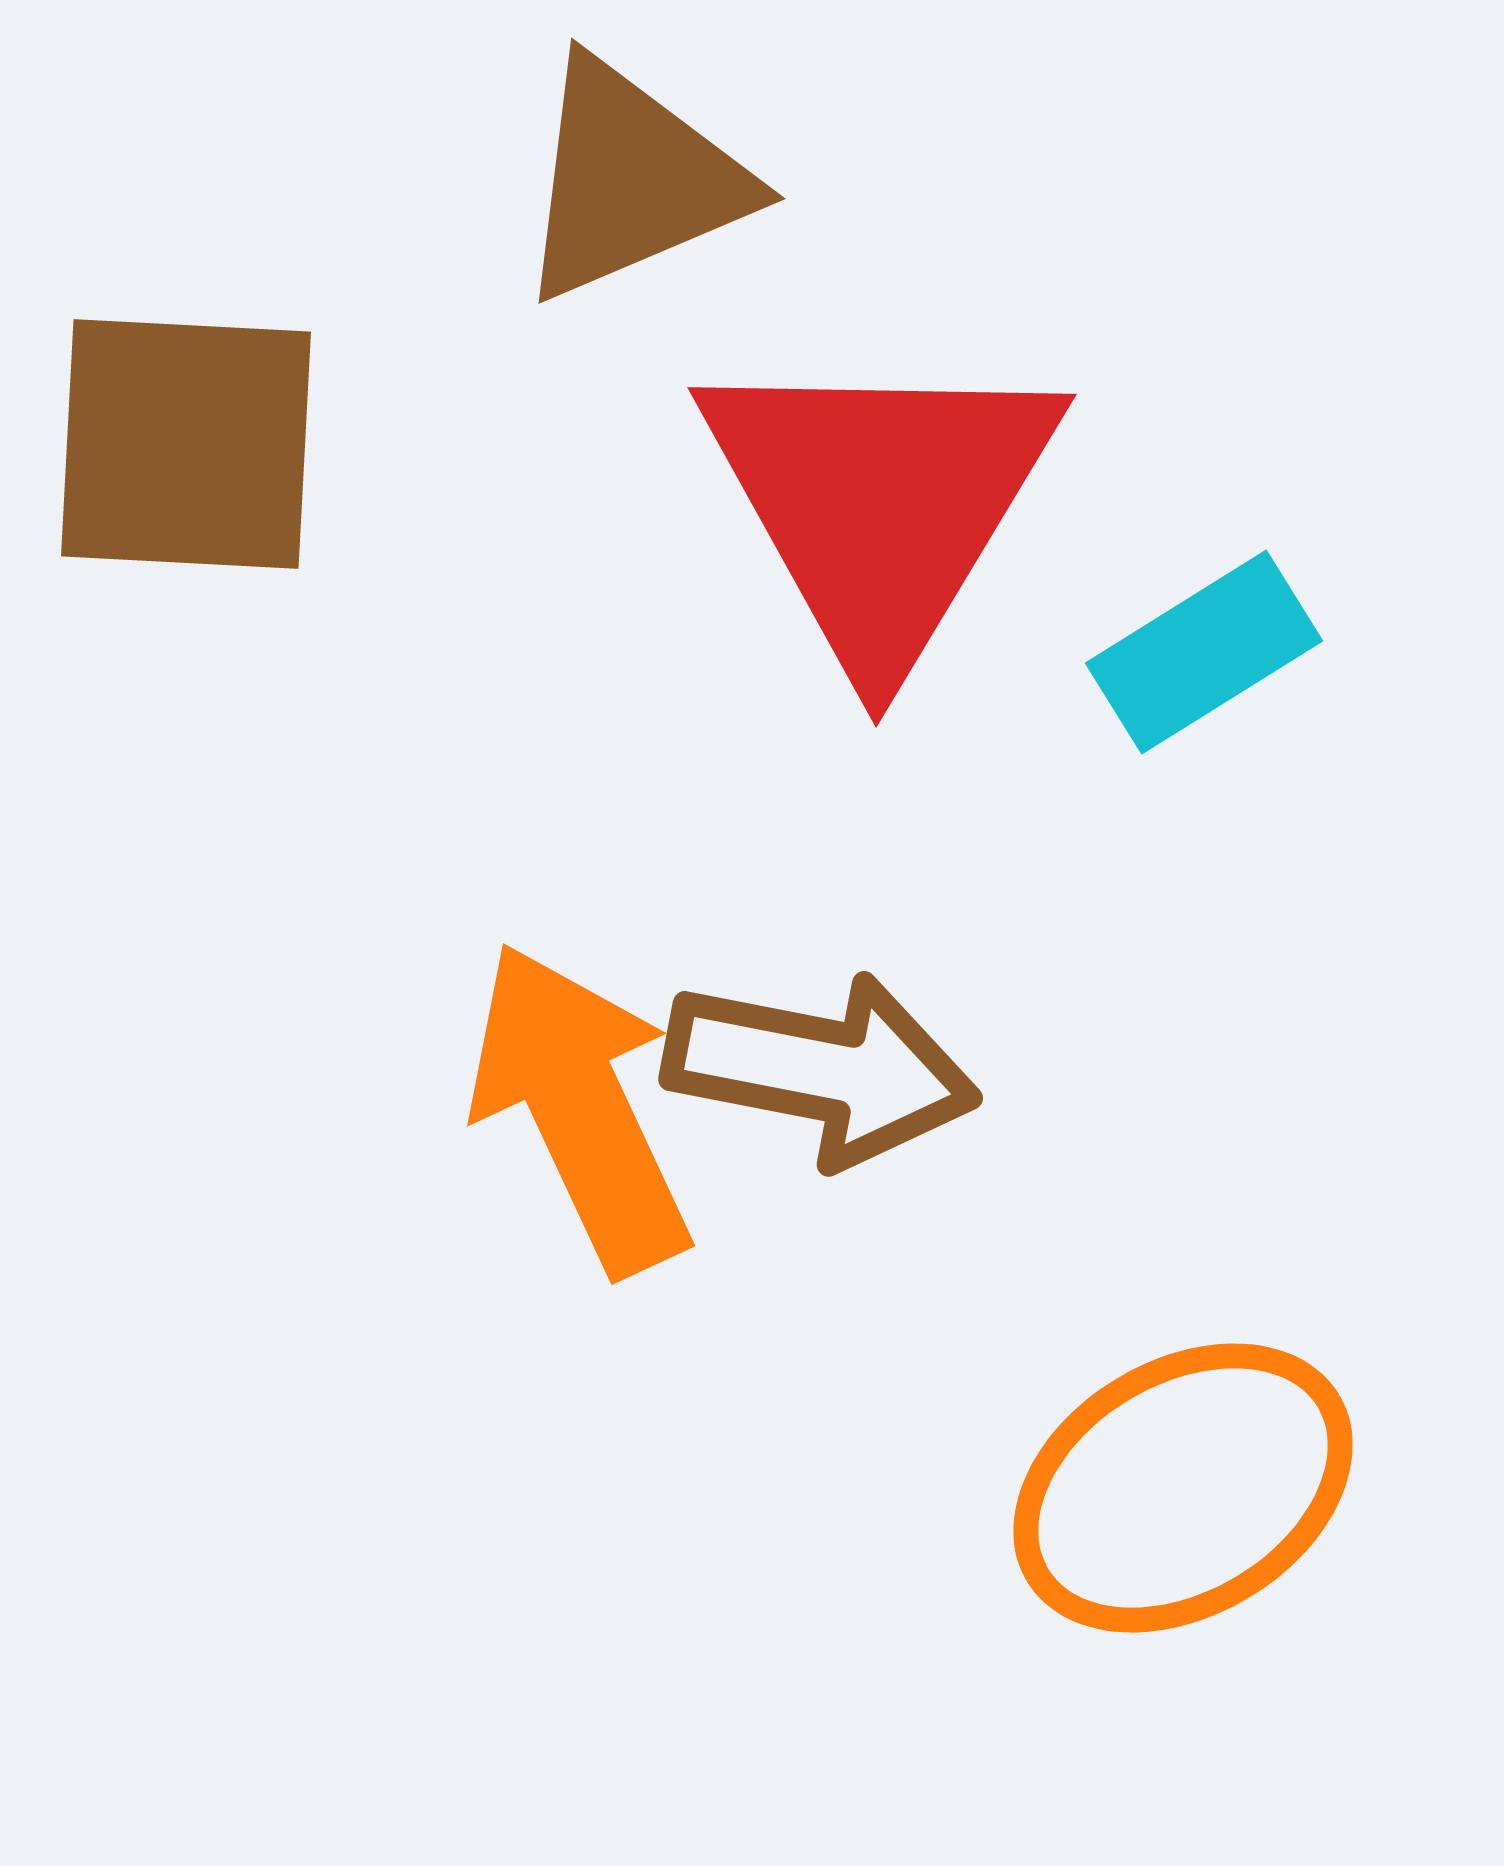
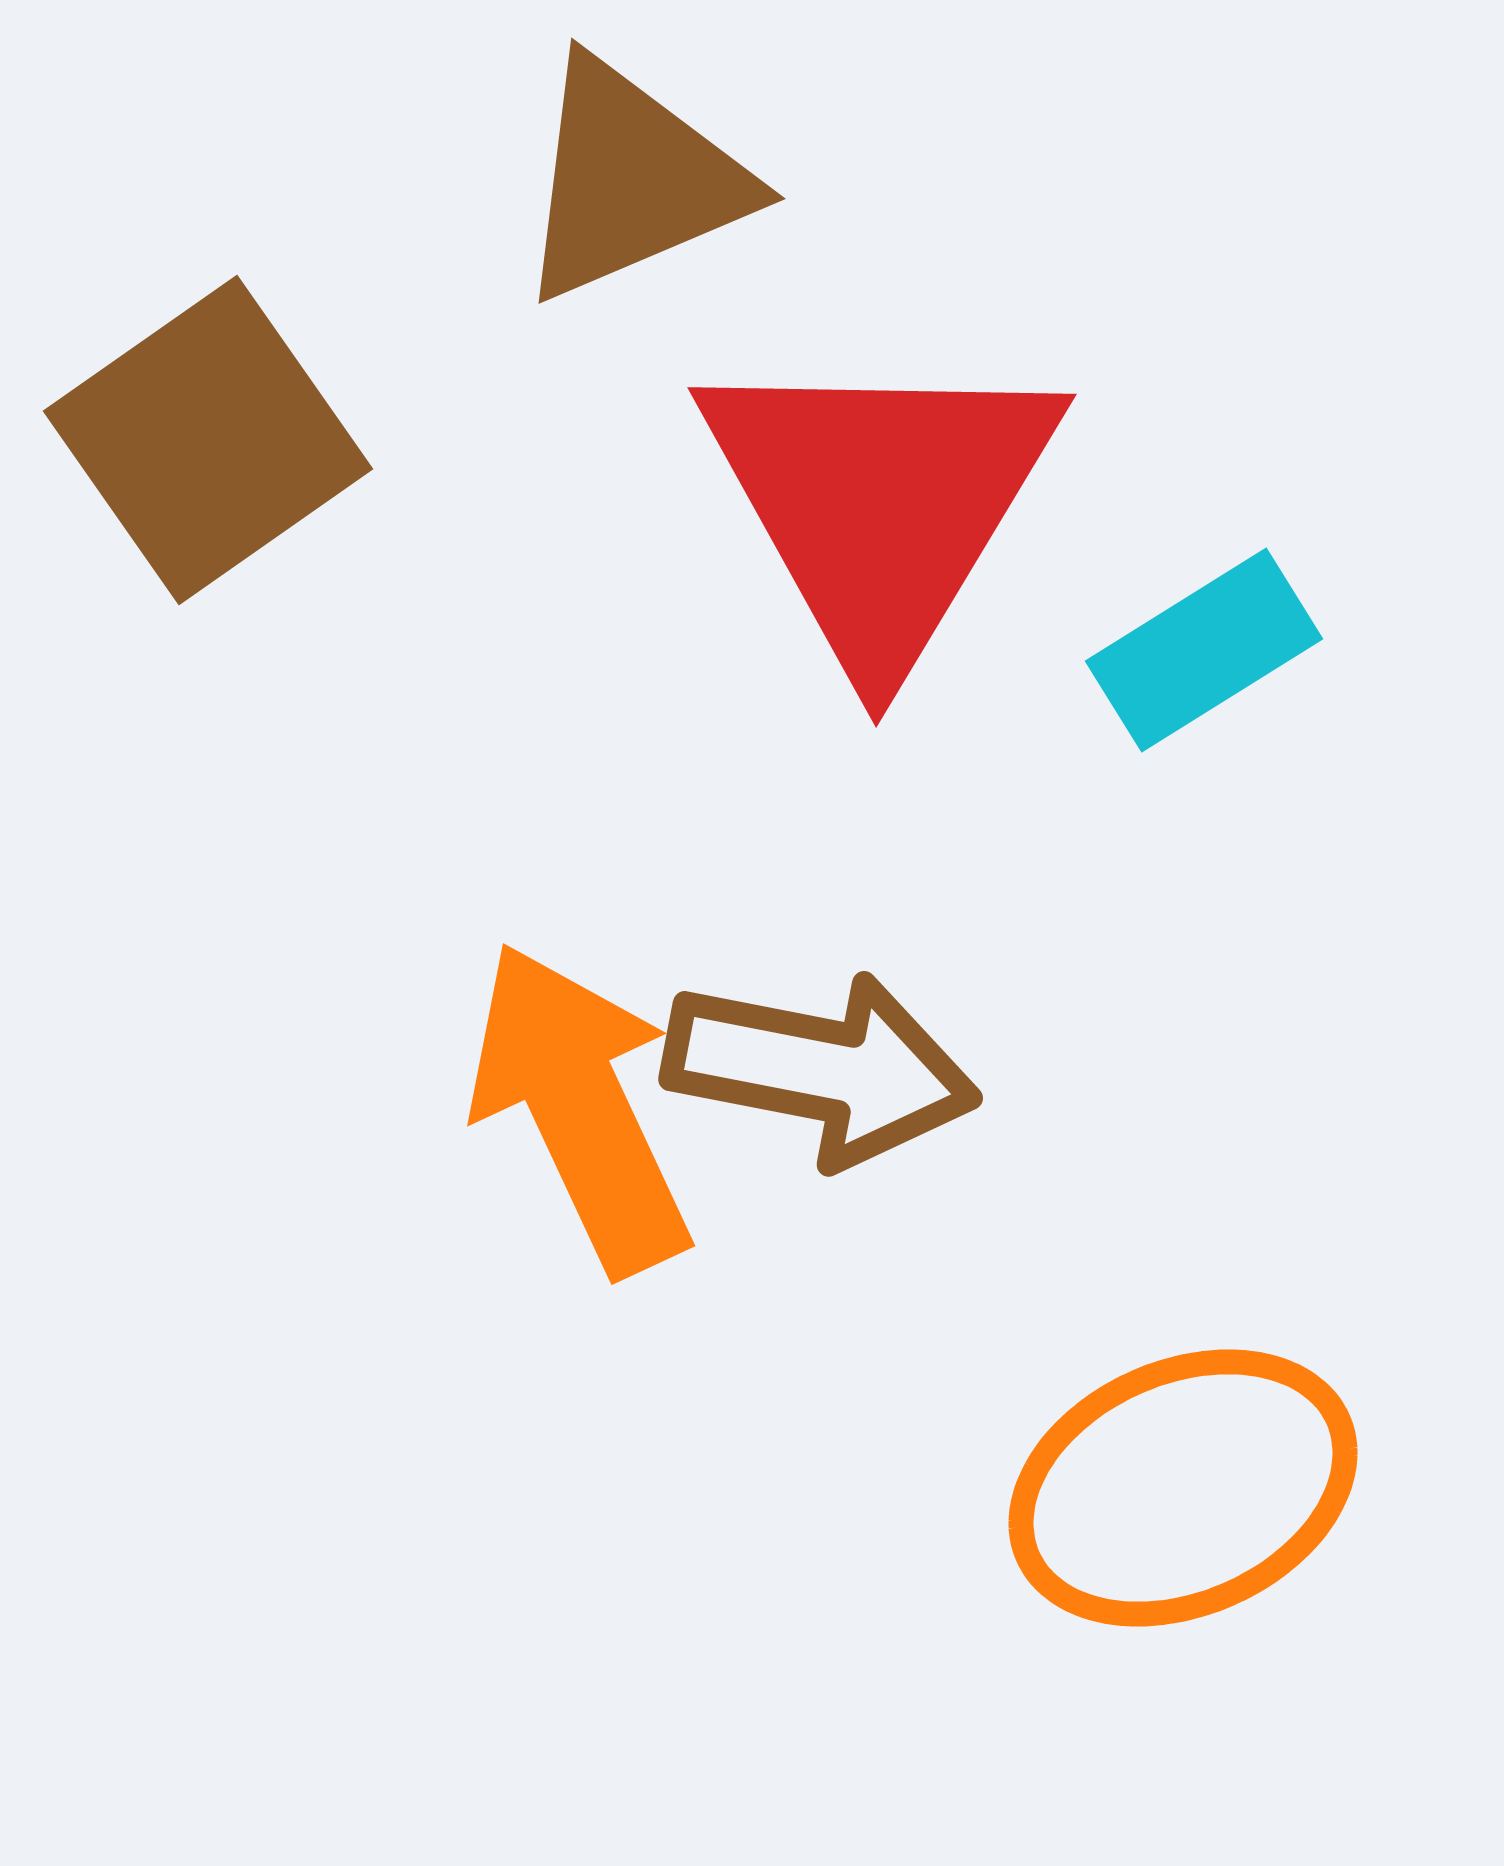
brown square: moved 22 px right, 4 px up; rotated 38 degrees counterclockwise
cyan rectangle: moved 2 px up
orange ellipse: rotated 7 degrees clockwise
